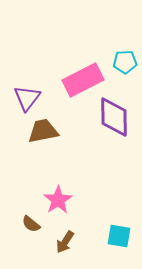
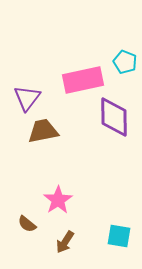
cyan pentagon: rotated 25 degrees clockwise
pink rectangle: rotated 15 degrees clockwise
brown semicircle: moved 4 px left
